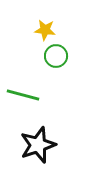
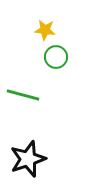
green circle: moved 1 px down
black star: moved 10 px left, 14 px down
